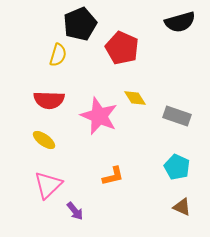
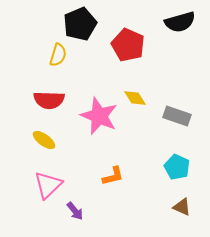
red pentagon: moved 6 px right, 3 px up
